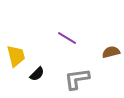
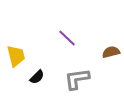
purple line: rotated 12 degrees clockwise
black semicircle: moved 3 px down
